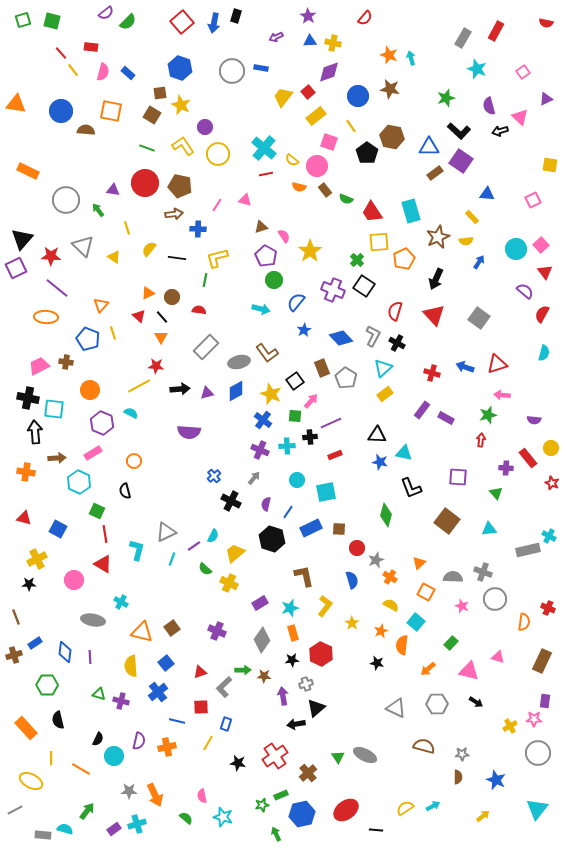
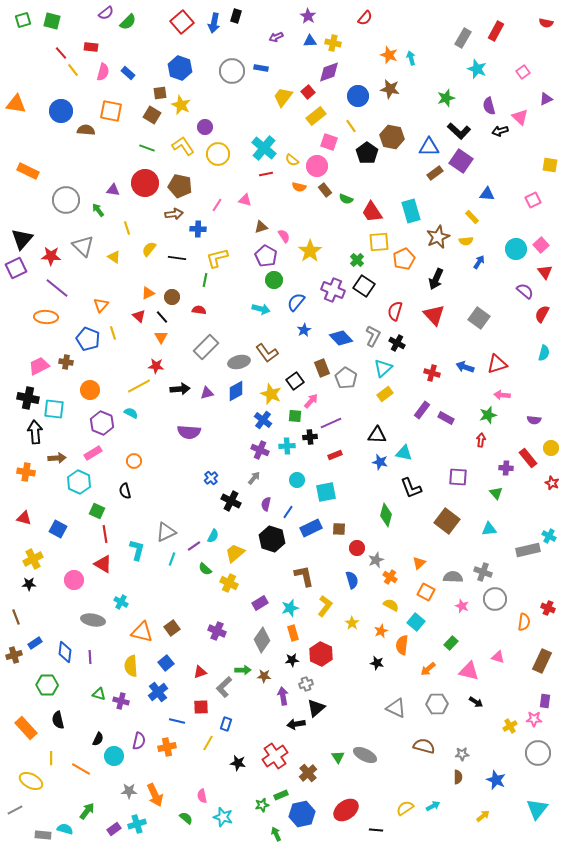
blue cross at (214, 476): moved 3 px left, 2 px down
yellow cross at (37, 559): moved 4 px left
